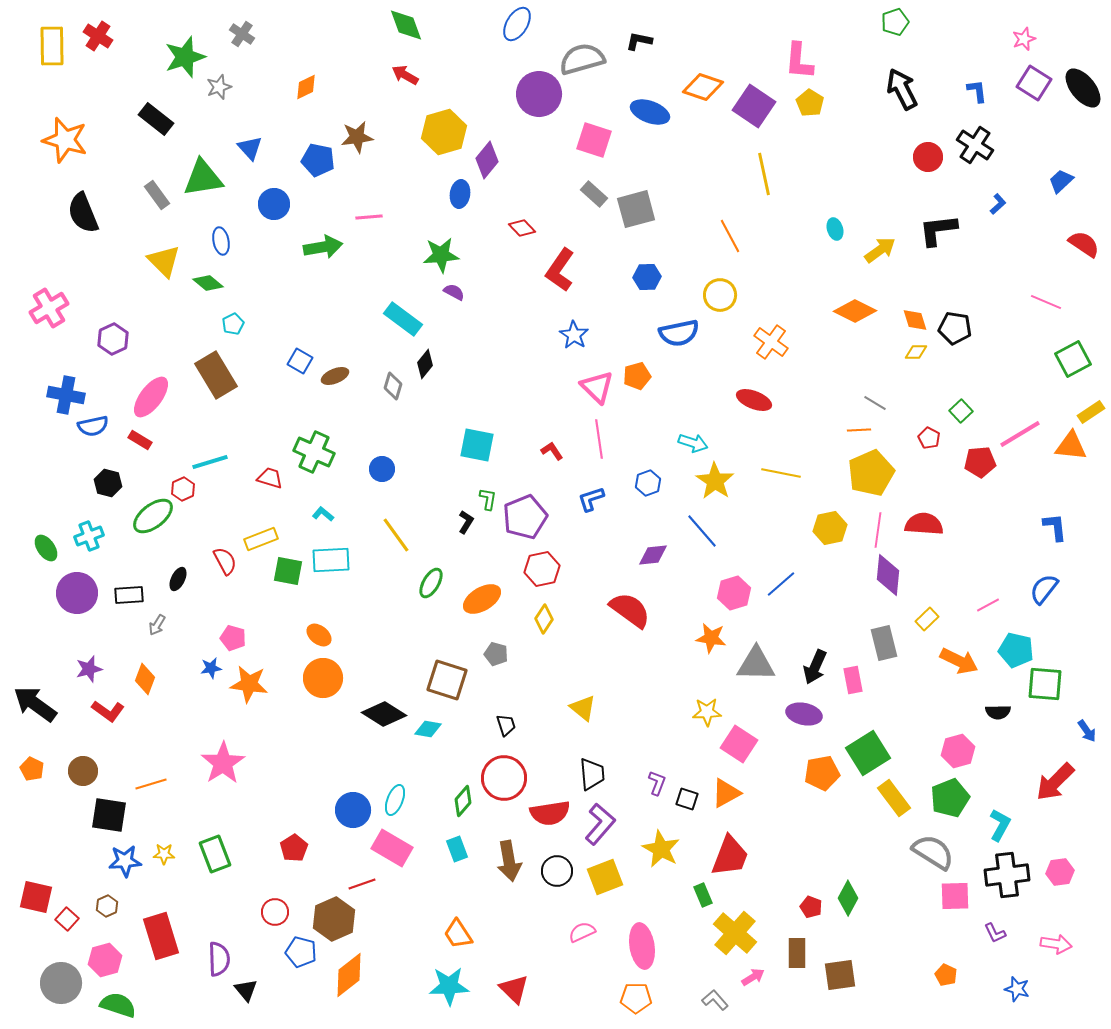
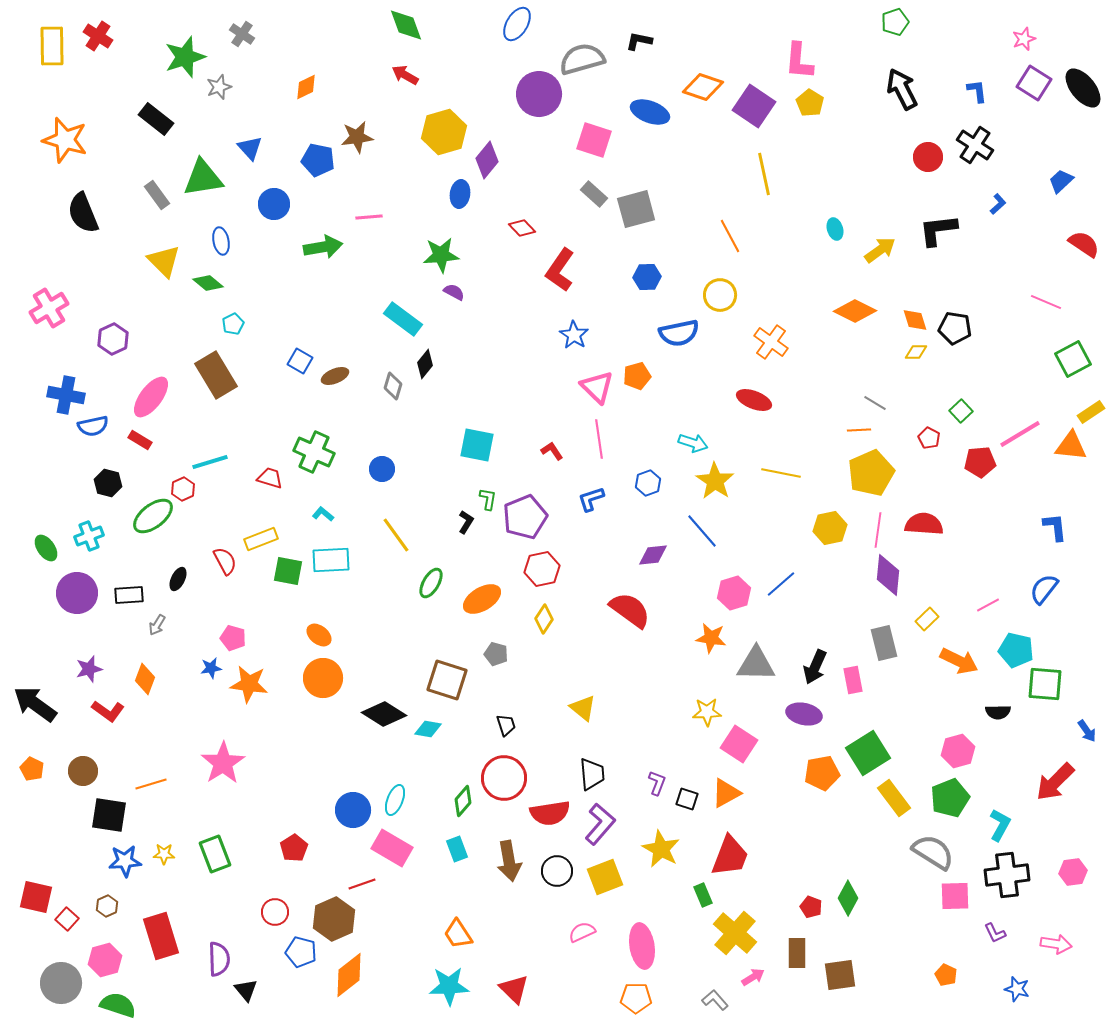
pink hexagon at (1060, 872): moved 13 px right
